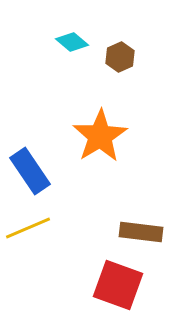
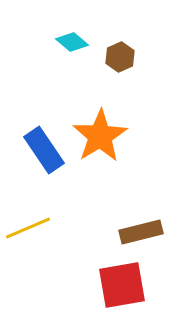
blue rectangle: moved 14 px right, 21 px up
brown rectangle: rotated 21 degrees counterclockwise
red square: moved 4 px right; rotated 30 degrees counterclockwise
